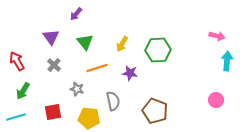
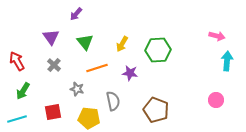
brown pentagon: moved 1 px right, 1 px up
cyan line: moved 1 px right, 2 px down
